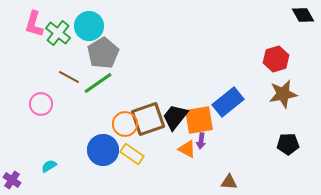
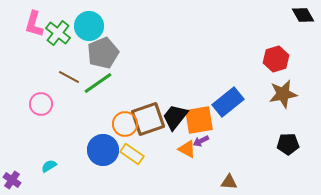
gray pentagon: rotated 8 degrees clockwise
purple arrow: rotated 56 degrees clockwise
